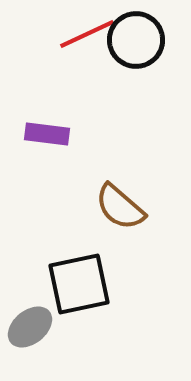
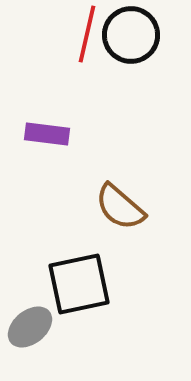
red line: rotated 52 degrees counterclockwise
black circle: moved 5 px left, 5 px up
